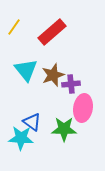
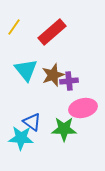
purple cross: moved 2 px left, 3 px up
pink ellipse: rotated 68 degrees clockwise
